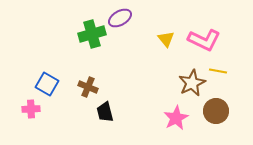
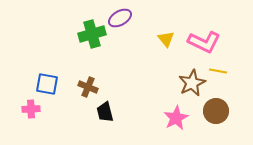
pink L-shape: moved 2 px down
blue square: rotated 20 degrees counterclockwise
